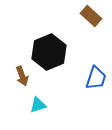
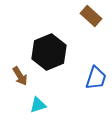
brown arrow: moved 2 px left; rotated 12 degrees counterclockwise
